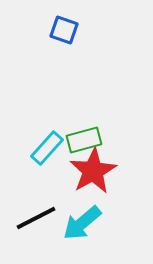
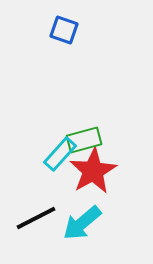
cyan rectangle: moved 13 px right, 6 px down
